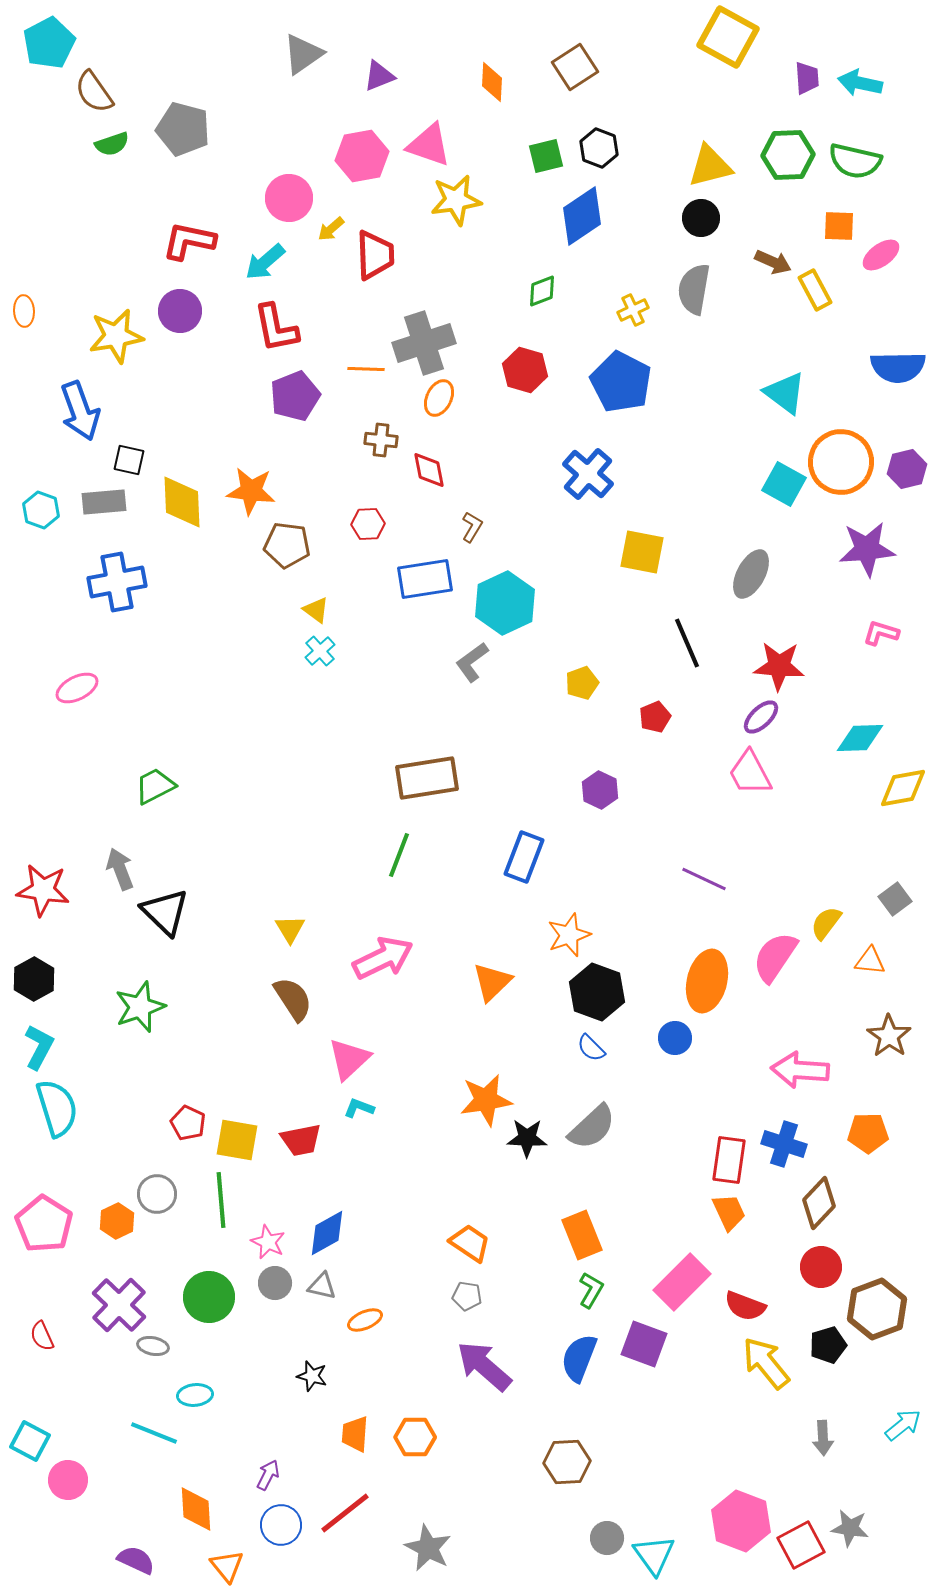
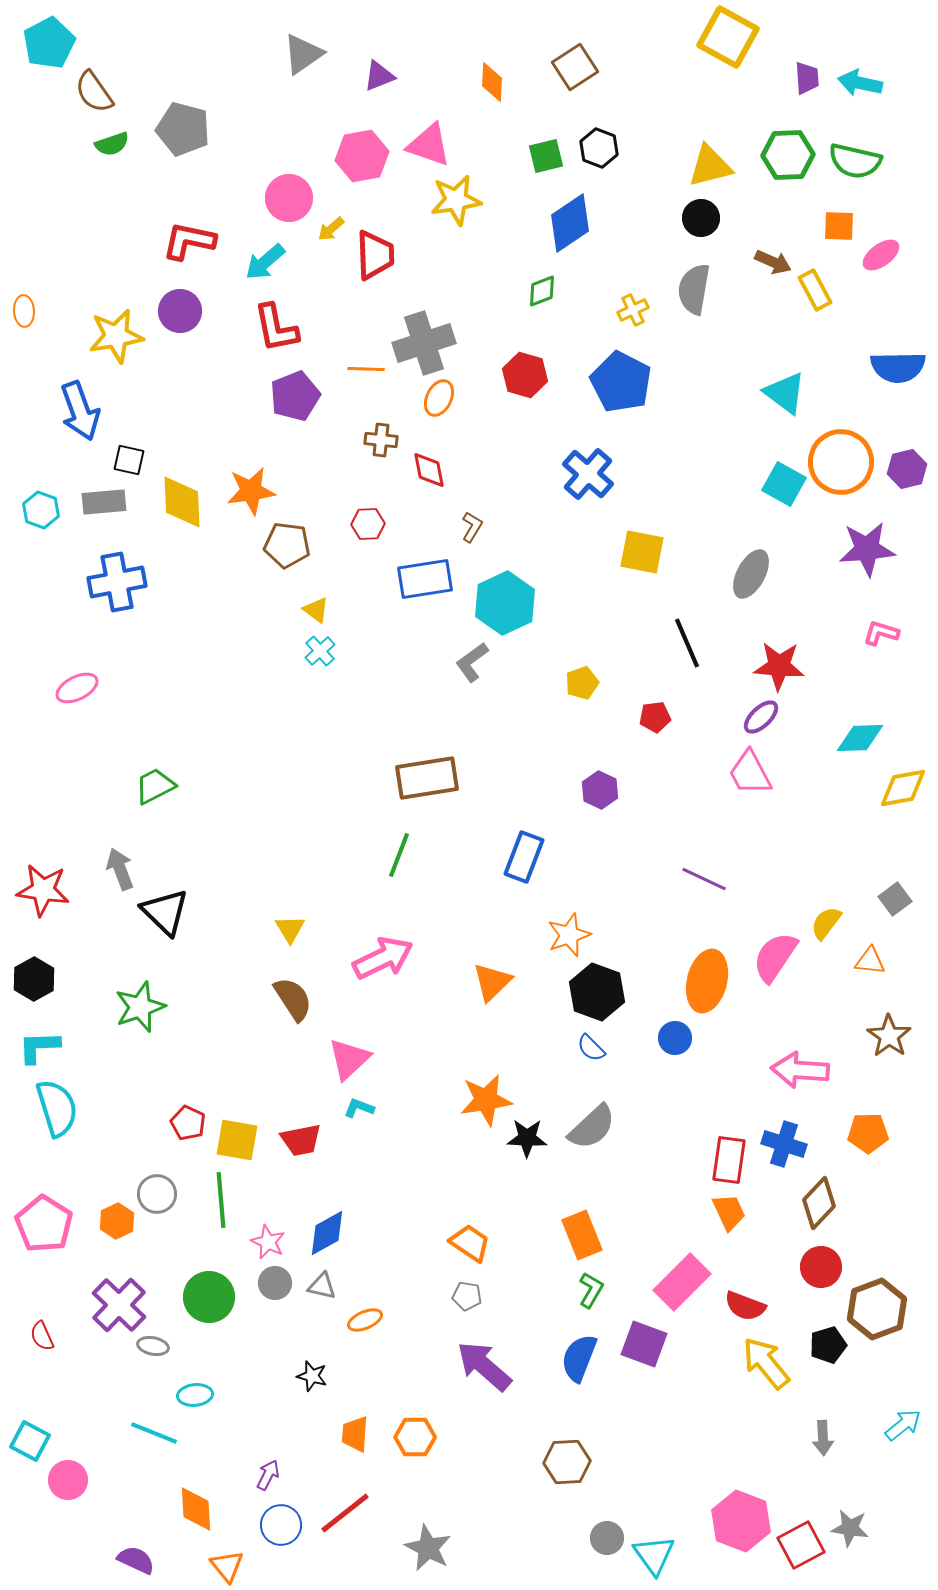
blue diamond at (582, 216): moved 12 px left, 7 px down
red hexagon at (525, 370): moved 5 px down
orange star at (251, 491): rotated 15 degrees counterclockwise
red pentagon at (655, 717): rotated 16 degrees clockwise
cyan L-shape at (39, 1047): rotated 120 degrees counterclockwise
